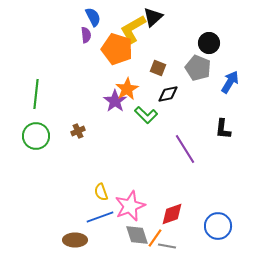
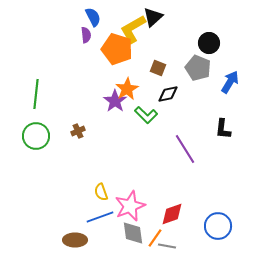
gray diamond: moved 4 px left, 2 px up; rotated 10 degrees clockwise
